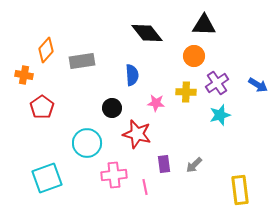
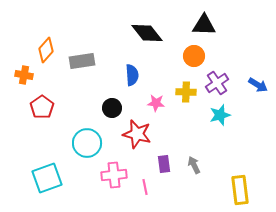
gray arrow: rotated 108 degrees clockwise
